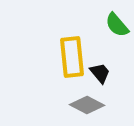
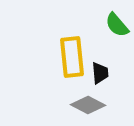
black trapezoid: rotated 35 degrees clockwise
gray diamond: moved 1 px right
